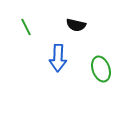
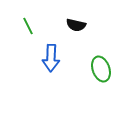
green line: moved 2 px right, 1 px up
blue arrow: moved 7 px left
